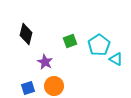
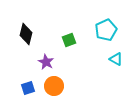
green square: moved 1 px left, 1 px up
cyan pentagon: moved 7 px right, 15 px up; rotated 10 degrees clockwise
purple star: moved 1 px right
